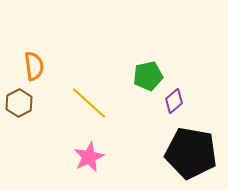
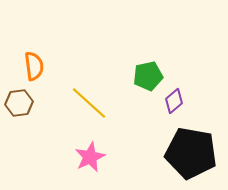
brown hexagon: rotated 20 degrees clockwise
pink star: moved 1 px right
